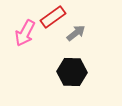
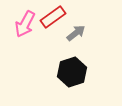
pink arrow: moved 9 px up
black hexagon: rotated 20 degrees counterclockwise
